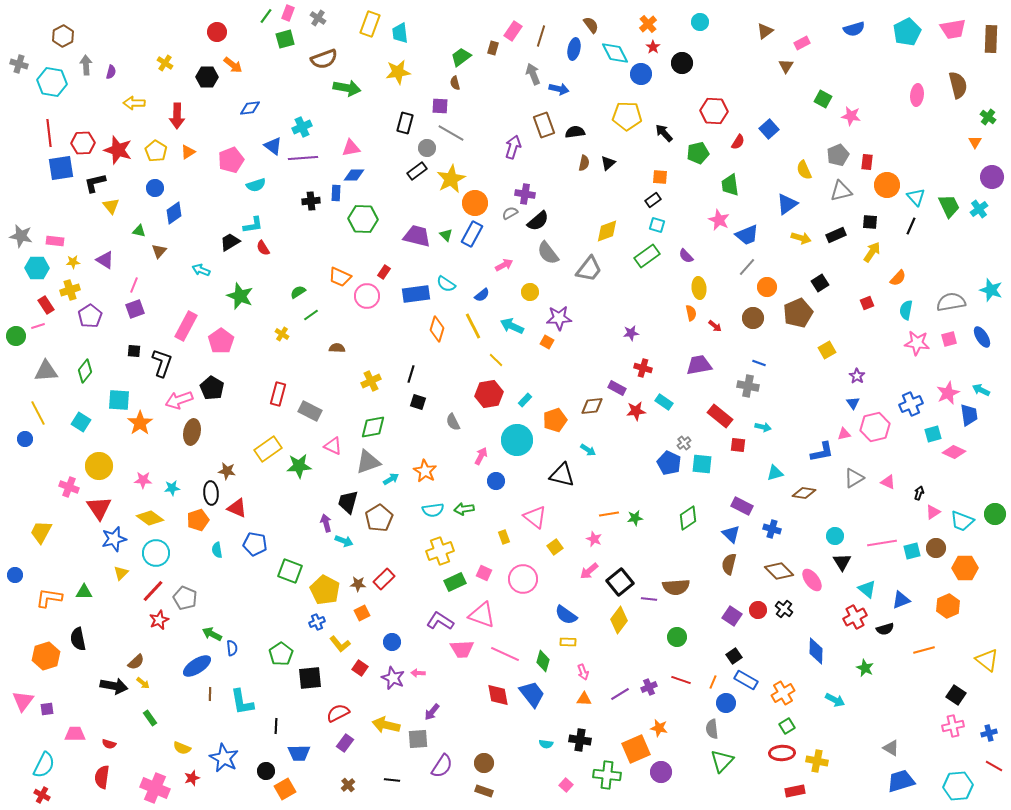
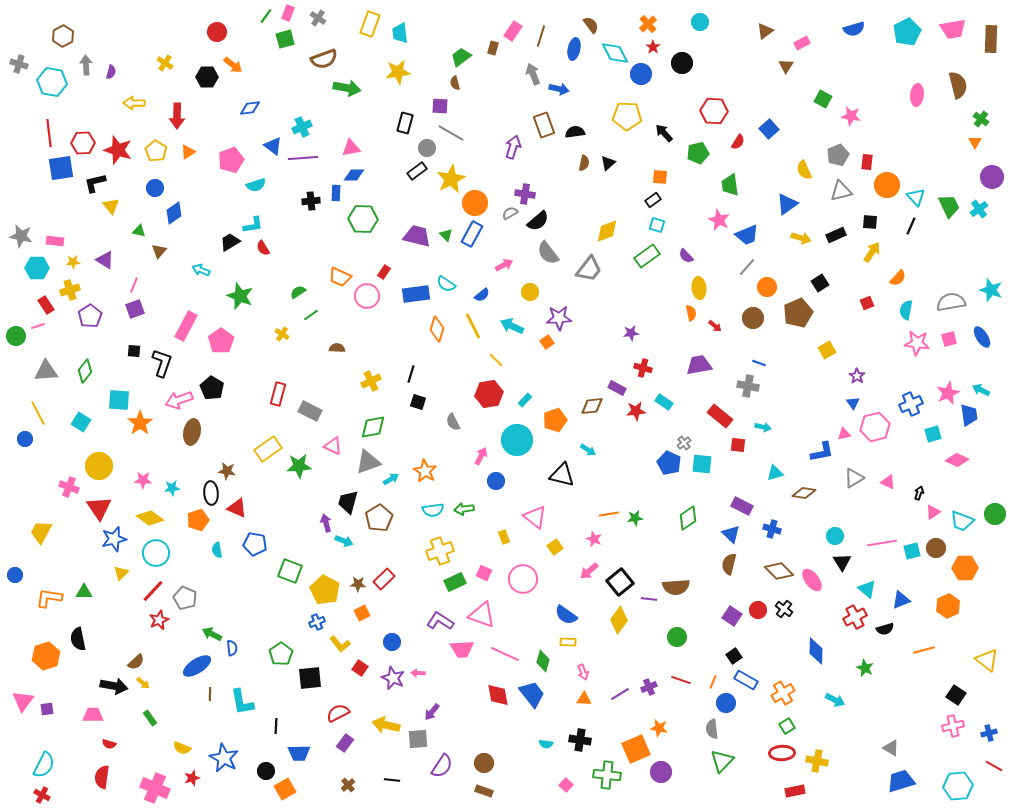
green cross at (988, 117): moved 7 px left, 2 px down
orange square at (547, 342): rotated 24 degrees clockwise
pink diamond at (954, 452): moved 3 px right, 8 px down
pink trapezoid at (75, 734): moved 18 px right, 19 px up
